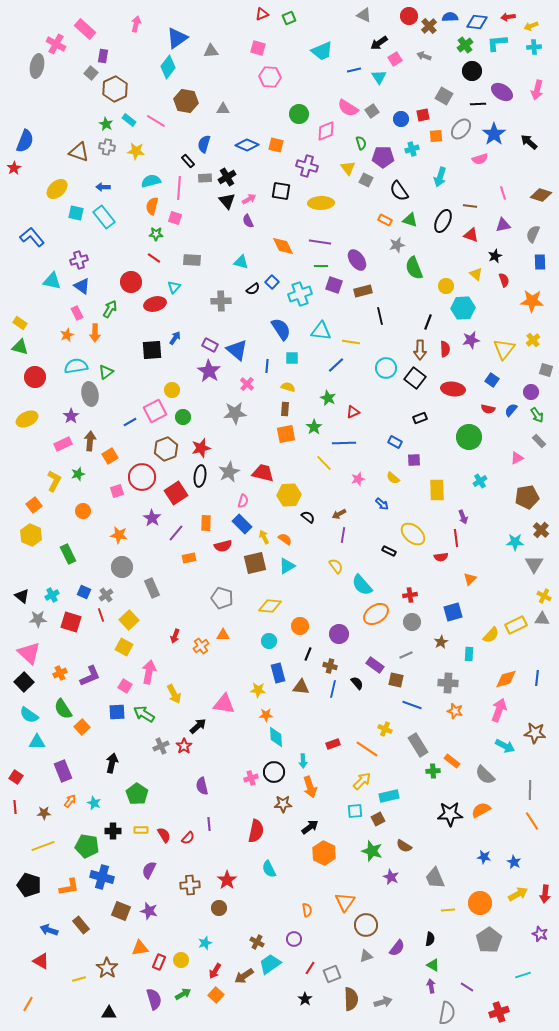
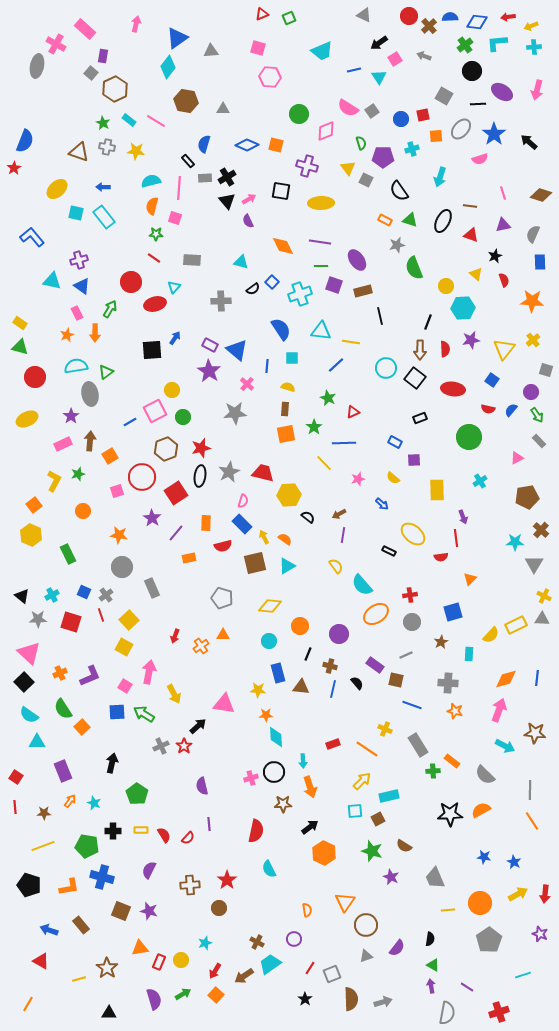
green star at (106, 124): moved 3 px left, 1 px up
